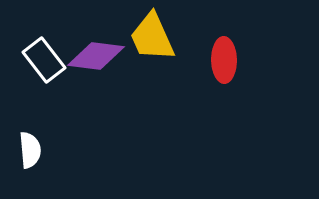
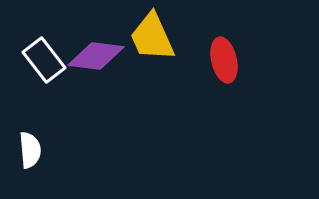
red ellipse: rotated 12 degrees counterclockwise
